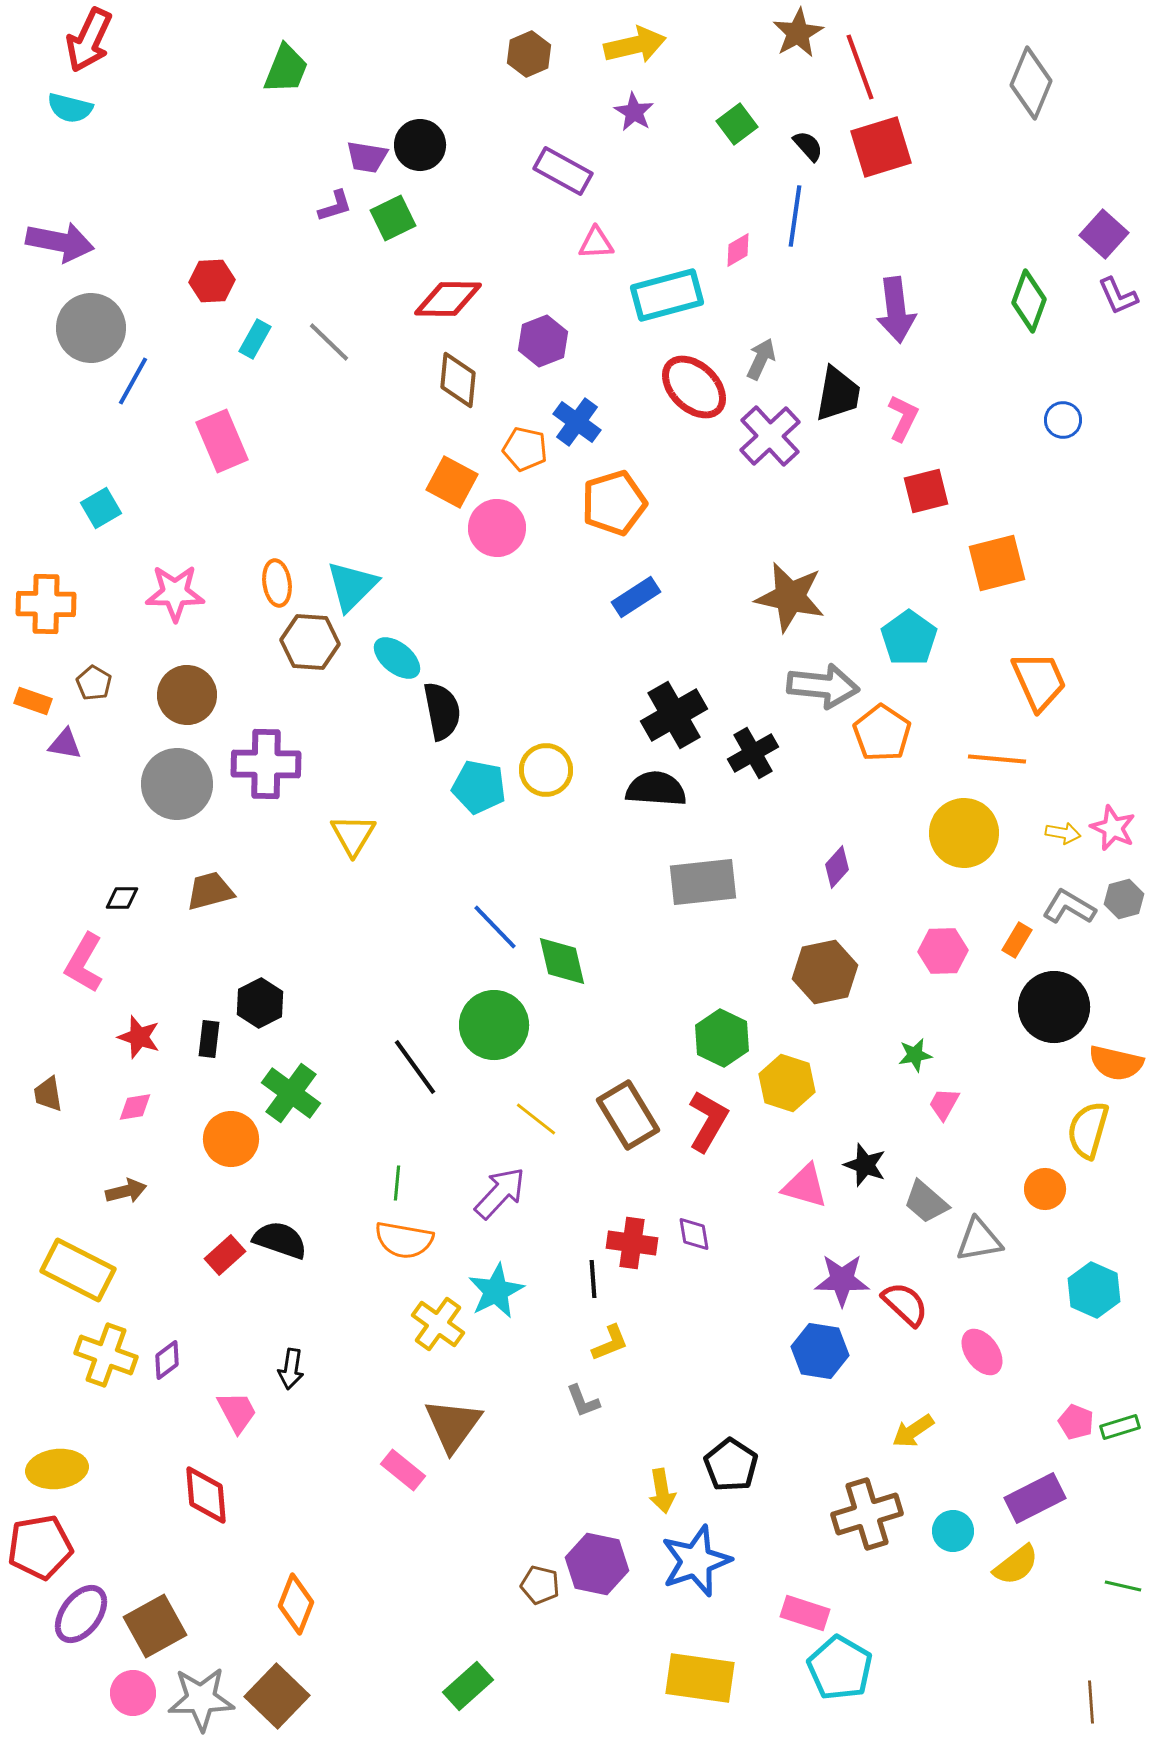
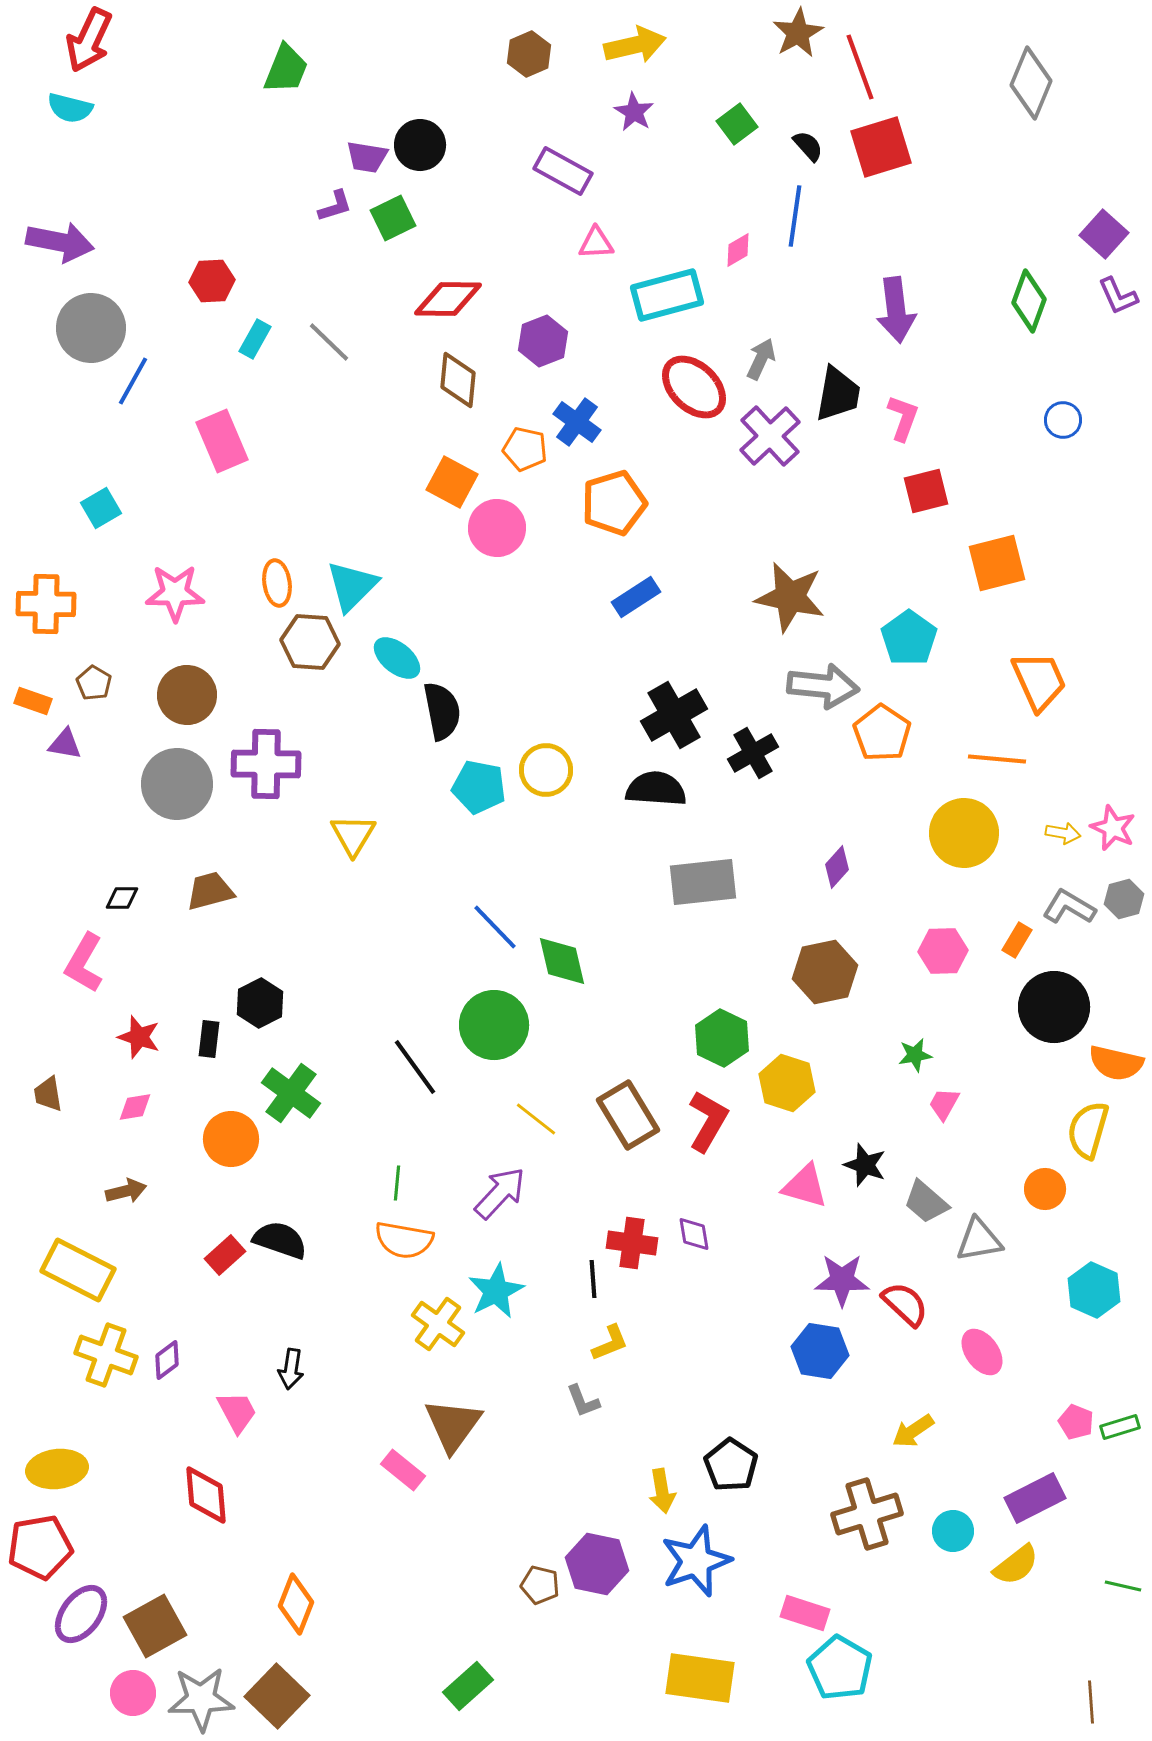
pink L-shape at (903, 418): rotated 6 degrees counterclockwise
